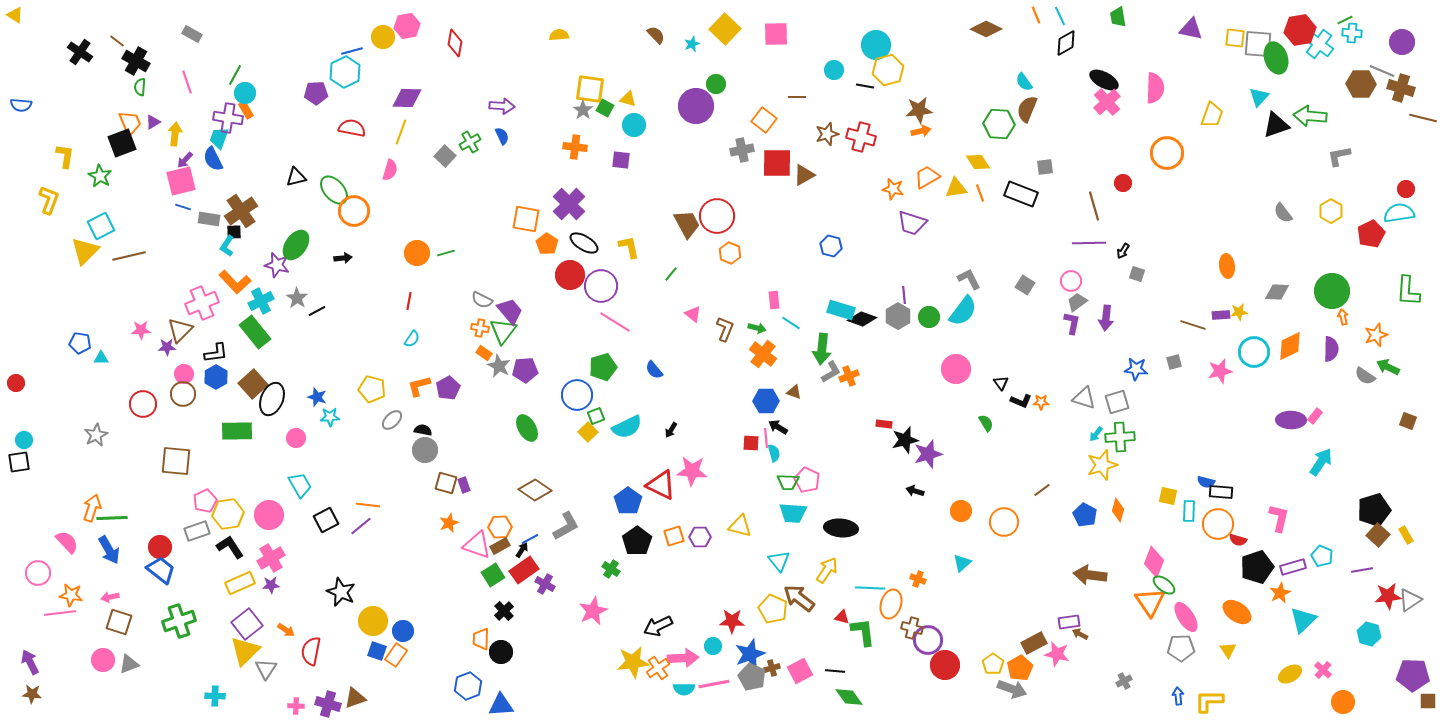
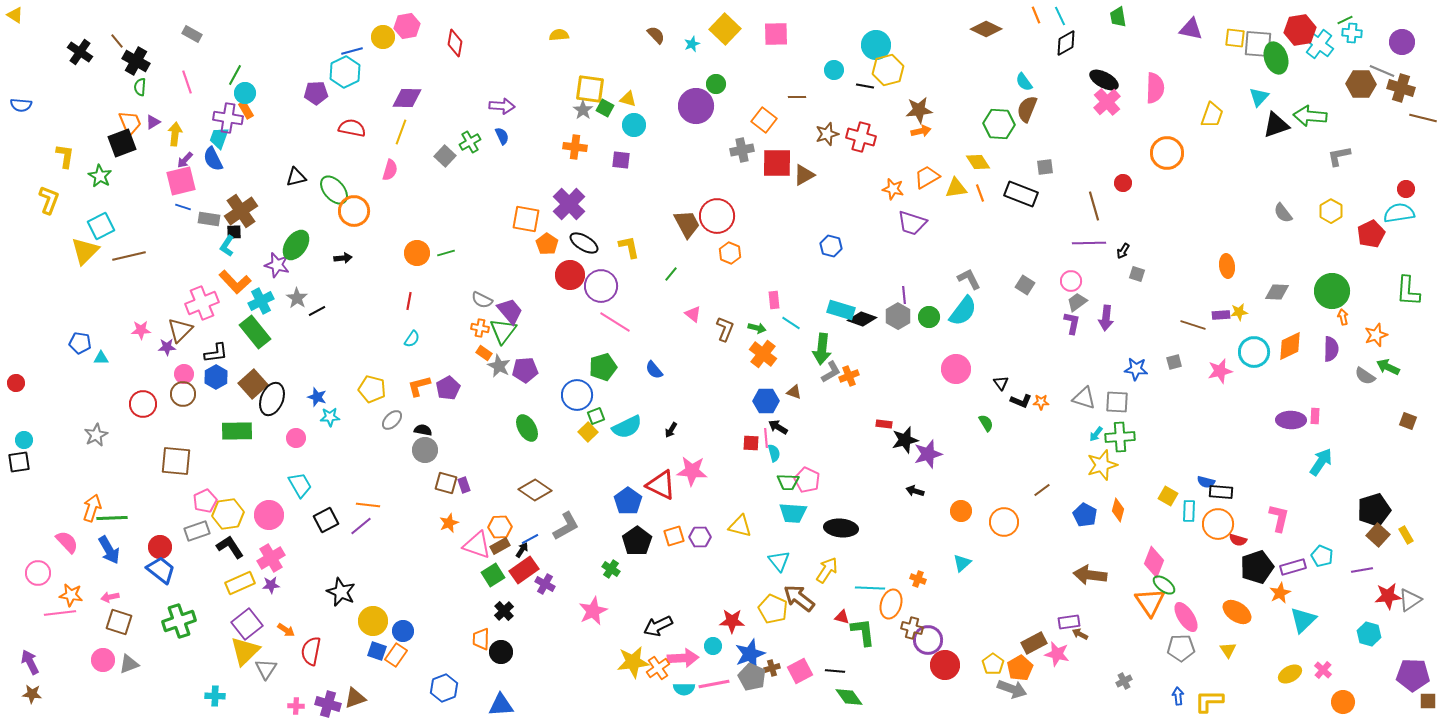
brown line at (117, 41): rotated 14 degrees clockwise
gray square at (1117, 402): rotated 20 degrees clockwise
pink rectangle at (1315, 416): rotated 35 degrees counterclockwise
yellow square at (1168, 496): rotated 18 degrees clockwise
blue hexagon at (468, 686): moved 24 px left, 2 px down
